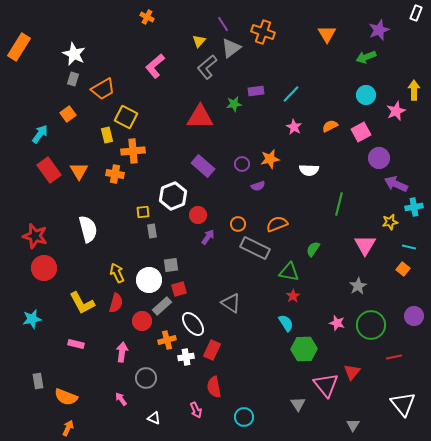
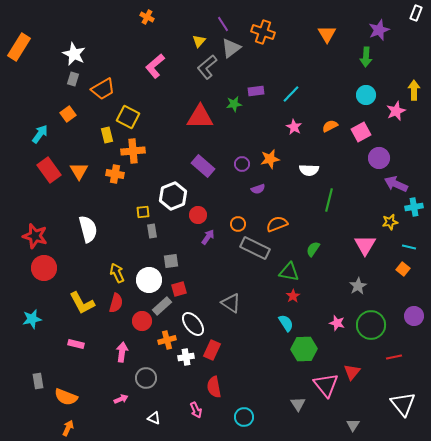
green arrow at (366, 57): rotated 66 degrees counterclockwise
yellow square at (126, 117): moved 2 px right
purple semicircle at (258, 186): moved 3 px down
green line at (339, 204): moved 10 px left, 4 px up
gray square at (171, 265): moved 4 px up
pink arrow at (121, 399): rotated 104 degrees clockwise
